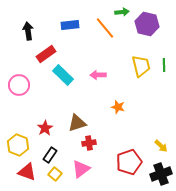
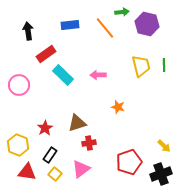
yellow arrow: moved 3 px right
red triangle: rotated 12 degrees counterclockwise
